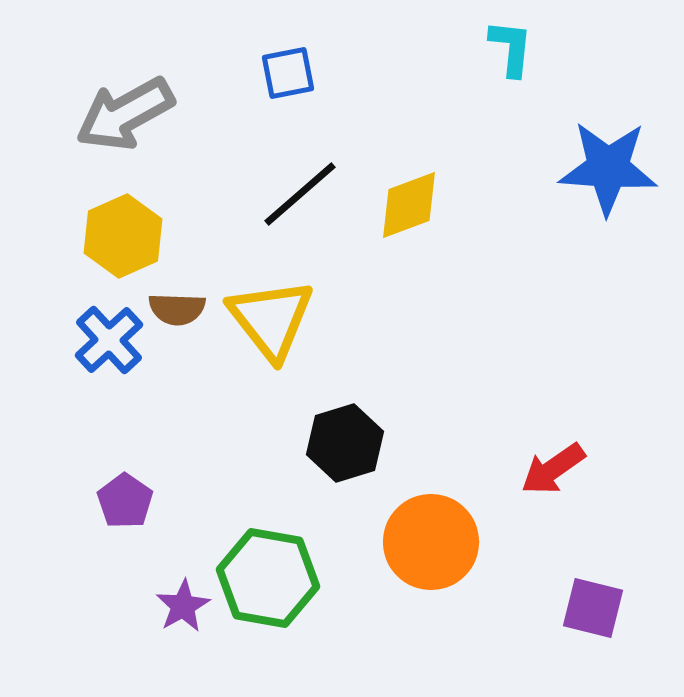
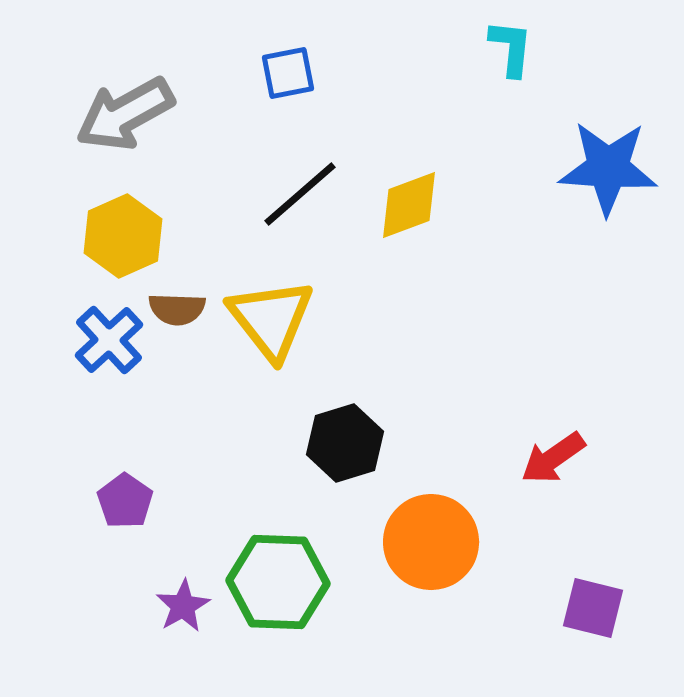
red arrow: moved 11 px up
green hexagon: moved 10 px right, 4 px down; rotated 8 degrees counterclockwise
